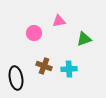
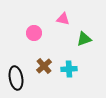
pink triangle: moved 4 px right, 2 px up; rotated 24 degrees clockwise
brown cross: rotated 28 degrees clockwise
